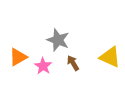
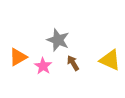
yellow triangle: moved 3 px down
